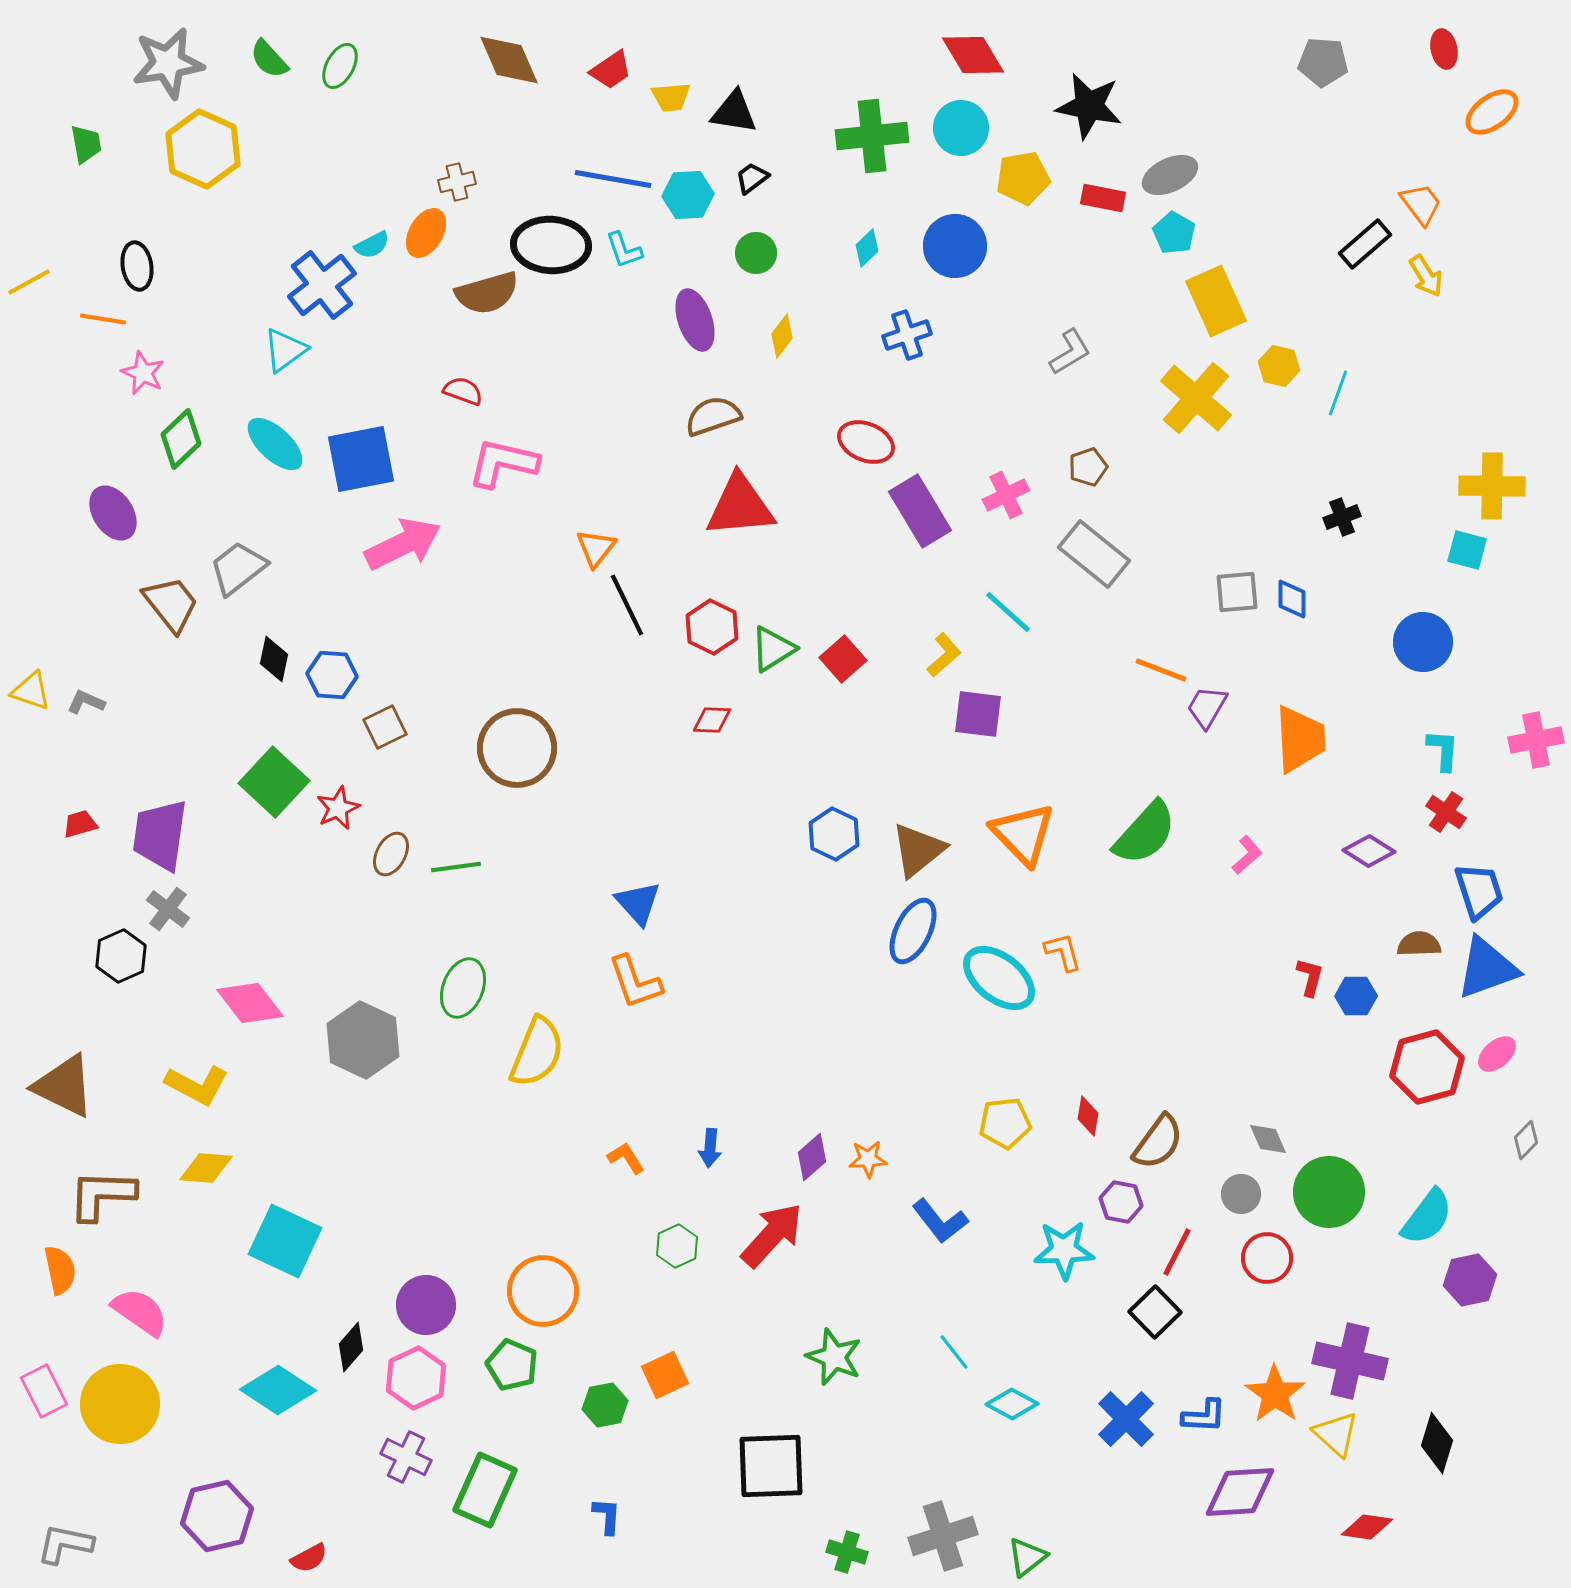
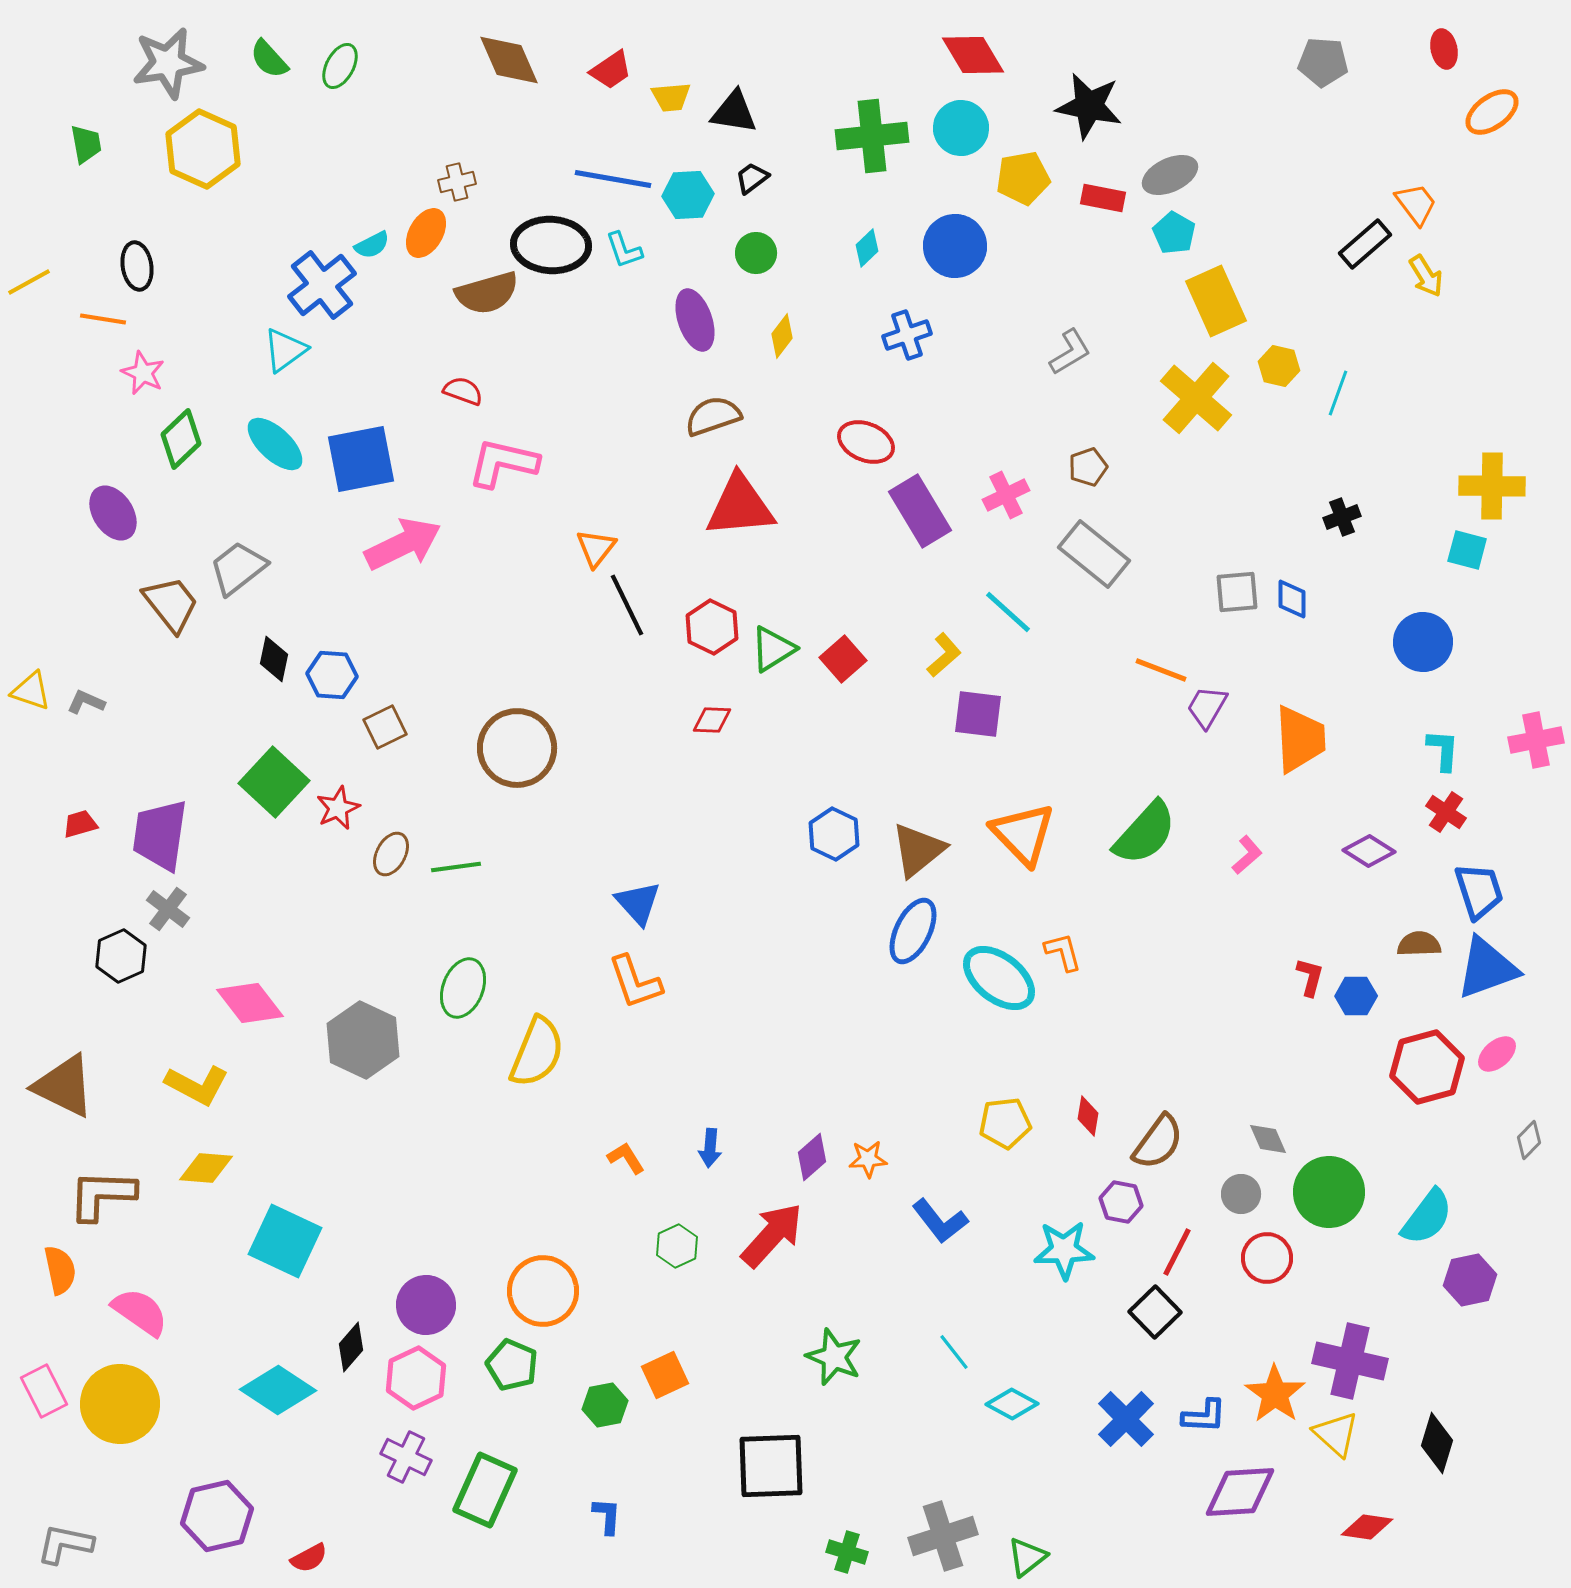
orange trapezoid at (1421, 204): moved 5 px left
gray diamond at (1526, 1140): moved 3 px right
